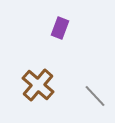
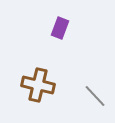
brown cross: rotated 28 degrees counterclockwise
